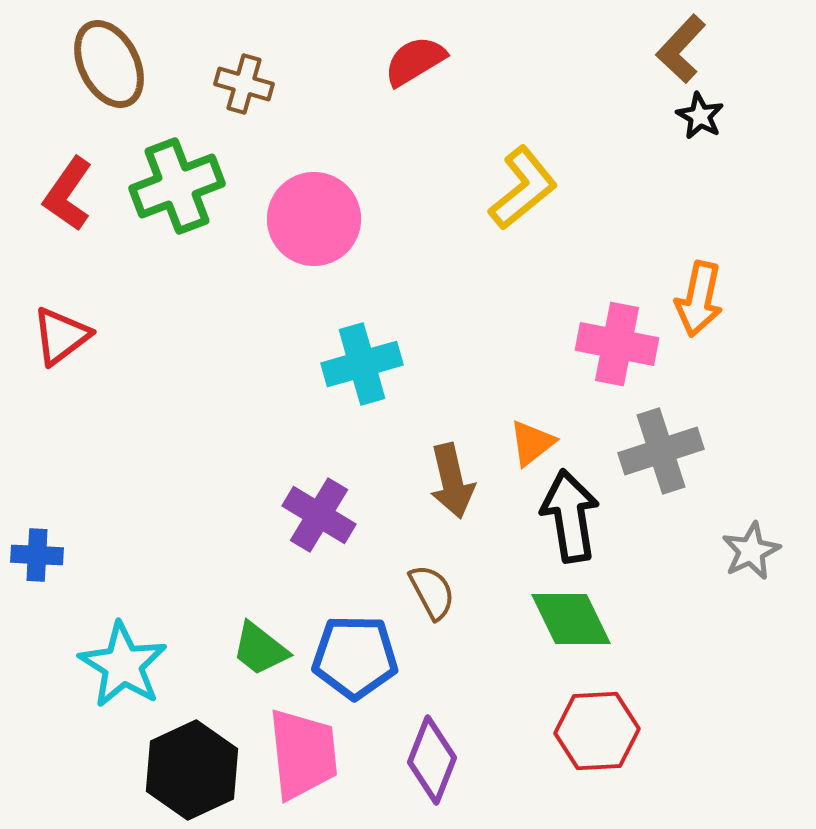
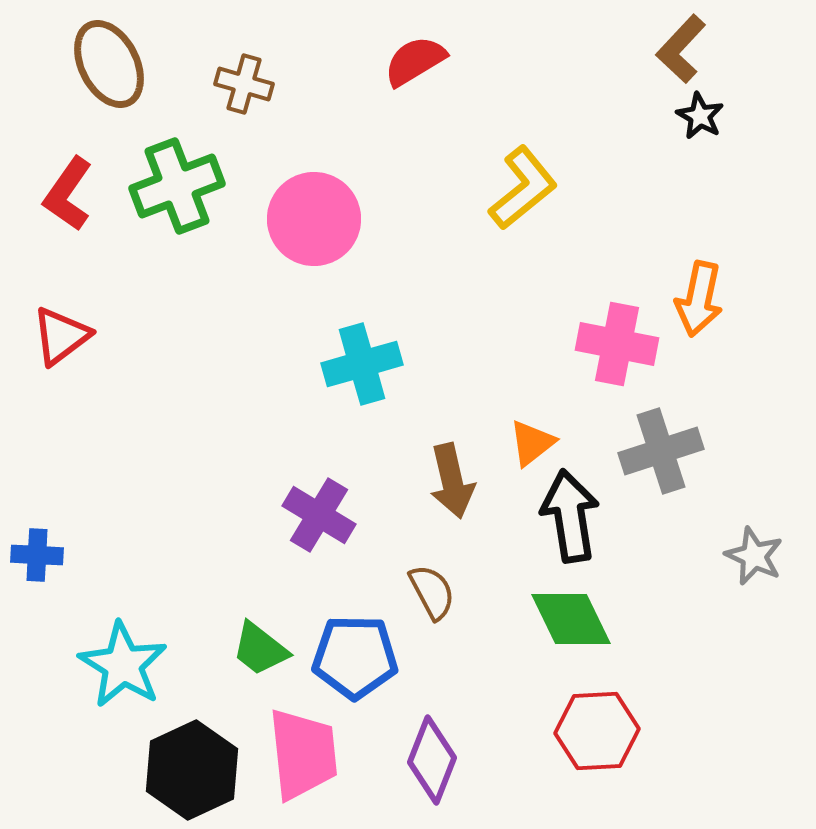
gray star: moved 3 px right, 5 px down; rotated 22 degrees counterclockwise
